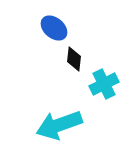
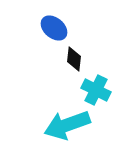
cyan cross: moved 8 px left, 6 px down; rotated 36 degrees counterclockwise
cyan arrow: moved 8 px right
